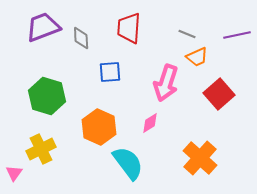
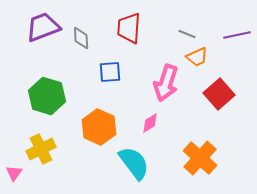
cyan semicircle: moved 6 px right
